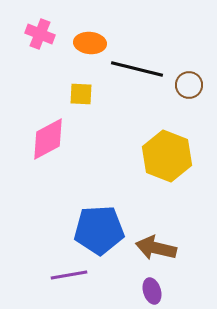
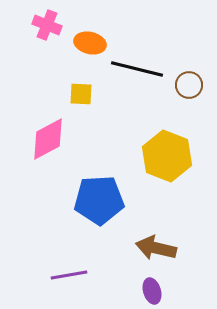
pink cross: moved 7 px right, 9 px up
orange ellipse: rotated 8 degrees clockwise
blue pentagon: moved 30 px up
